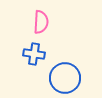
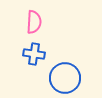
pink semicircle: moved 7 px left
